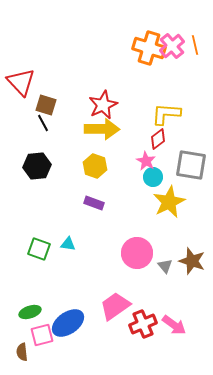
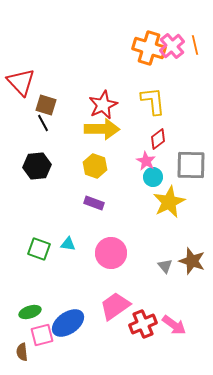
yellow L-shape: moved 13 px left, 13 px up; rotated 80 degrees clockwise
gray square: rotated 8 degrees counterclockwise
pink circle: moved 26 px left
